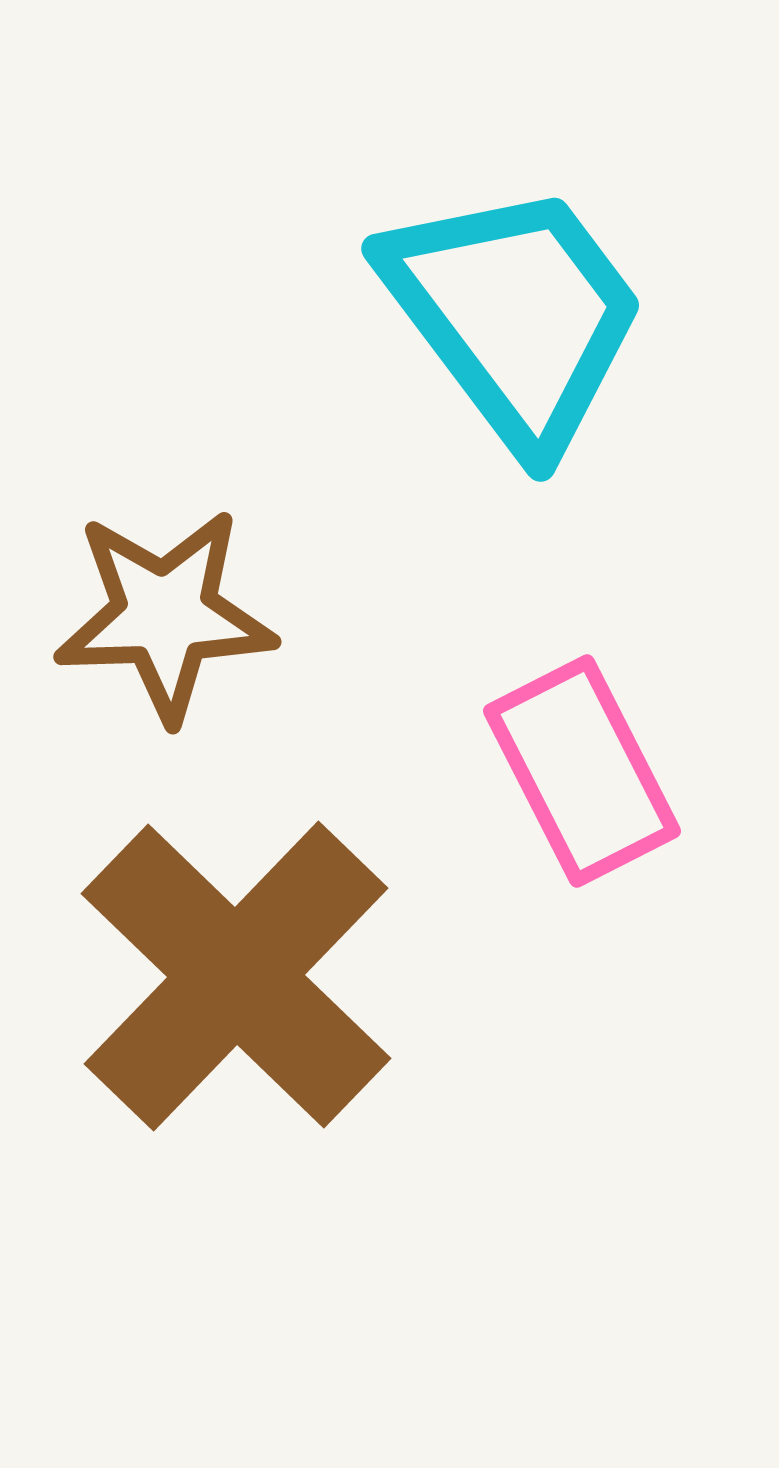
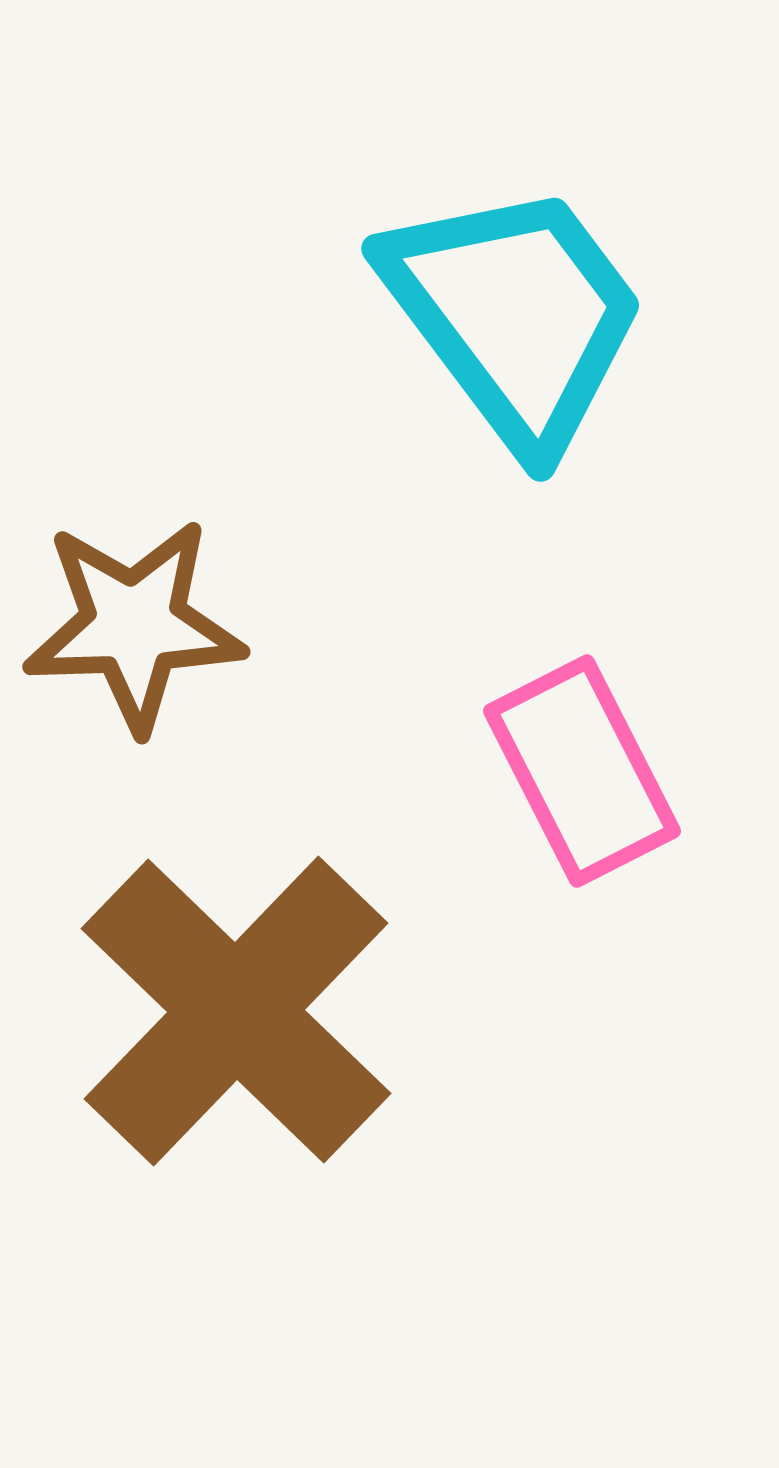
brown star: moved 31 px left, 10 px down
brown cross: moved 35 px down
